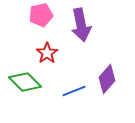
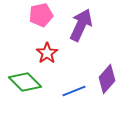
purple arrow: rotated 144 degrees counterclockwise
